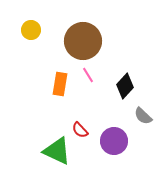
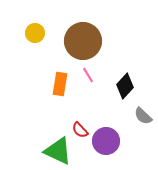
yellow circle: moved 4 px right, 3 px down
purple circle: moved 8 px left
green triangle: moved 1 px right
